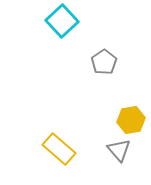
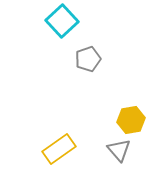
gray pentagon: moved 16 px left, 3 px up; rotated 15 degrees clockwise
yellow rectangle: rotated 76 degrees counterclockwise
